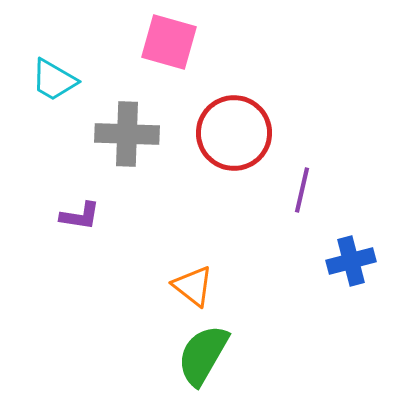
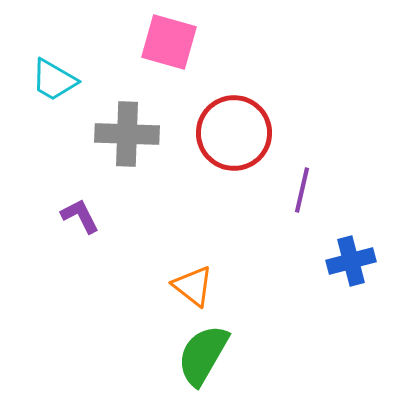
purple L-shape: rotated 126 degrees counterclockwise
